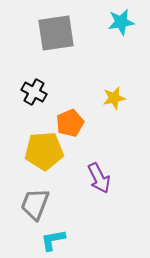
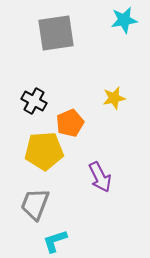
cyan star: moved 3 px right, 2 px up
black cross: moved 9 px down
purple arrow: moved 1 px right, 1 px up
cyan L-shape: moved 2 px right, 1 px down; rotated 8 degrees counterclockwise
